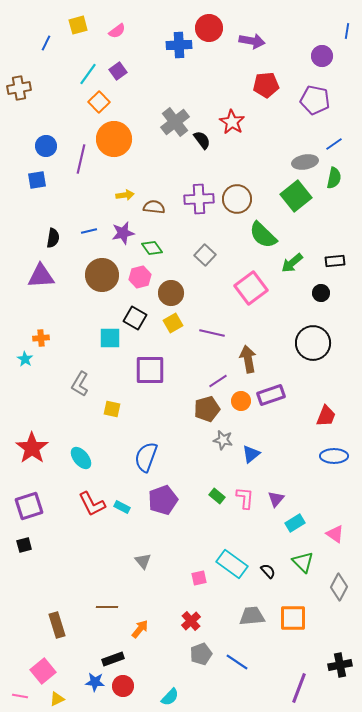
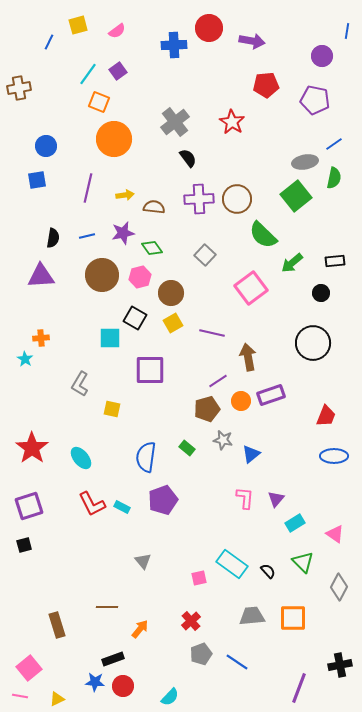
blue line at (46, 43): moved 3 px right, 1 px up
blue cross at (179, 45): moved 5 px left
orange square at (99, 102): rotated 25 degrees counterclockwise
black semicircle at (202, 140): moved 14 px left, 18 px down
purple line at (81, 159): moved 7 px right, 29 px down
blue line at (89, 231): moved 2 px left, 5 px down
brown arrow at (248, 359): moved 2 px up
blue semicircle at (146, 457): rotated 12 degrees counterclockwise
green rectangle at (217, 496): moved 30 px left, 48 px up
pink square at (43, 671): moved 14 px left, 3 px up
